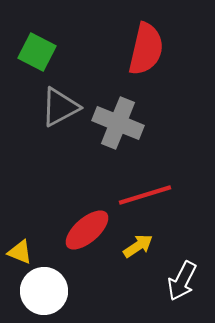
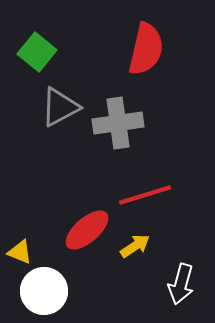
green square: rotated 12 degrees clockwise
gray cross: rotated 30 degrees counterclockwise
yellow arrow: moved 3 px left
white arrow: moved 1 px left, 3 px down; rotated 12 degrees counterclockwise
